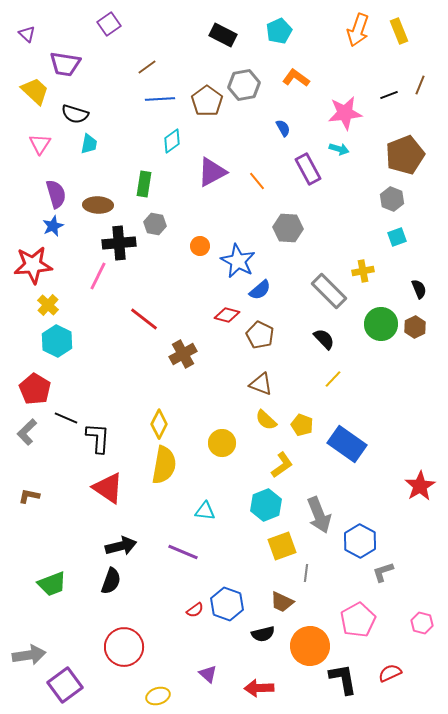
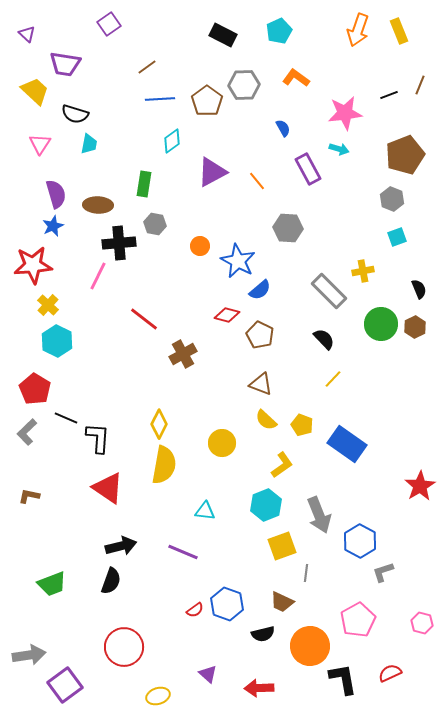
gray hexagon at (244, 85): rotated 8 degrees clockwise
